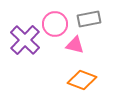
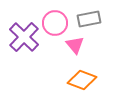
pink circle: moved 1 px up
purple cross: moved 1 px left, 3 px up
pink triangle: rotated 36 degrees clockwise
